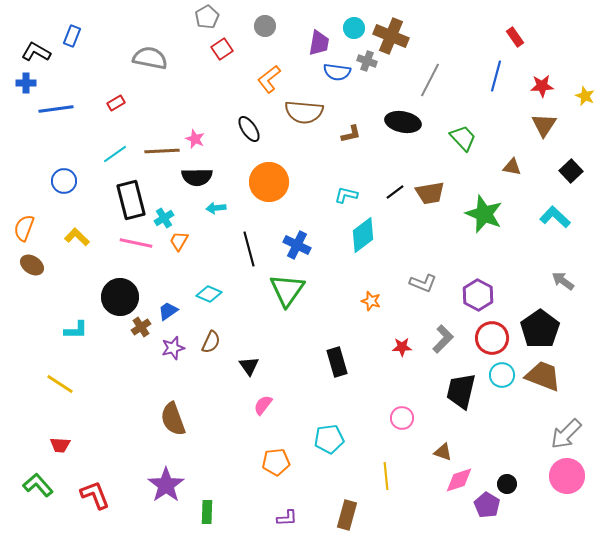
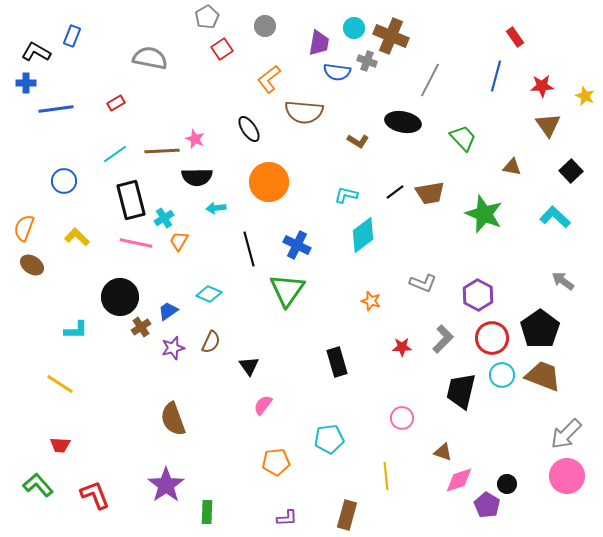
brown triangle at (544, 125): moved 4 px right; rotated 8 degrees counterclockwise
brown L-shape at (351, 134): moved 7 px right, 7 px down; rotated 45 degrees clockwise
